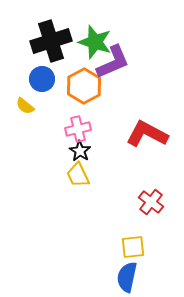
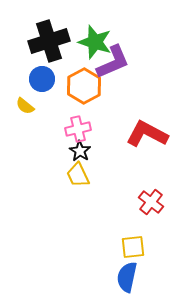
black cross: moved 2 px left
